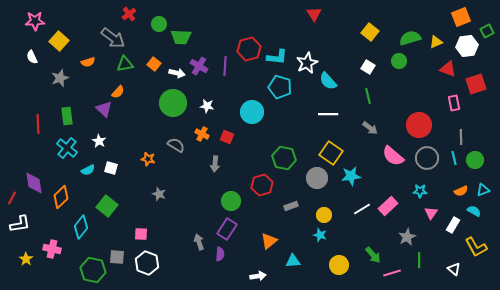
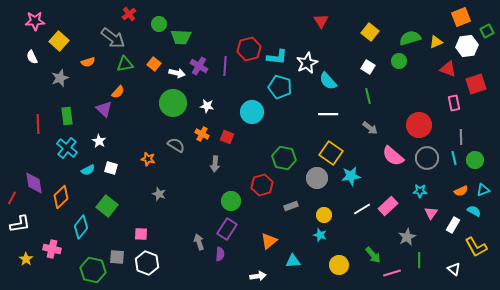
red triangle at (314, 14): moved 7 px right, 7 px down
